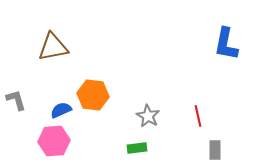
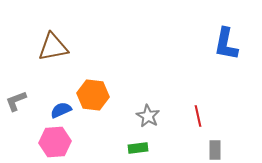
gray L-shape: moved 1 px down; rotated 95 degrees counterclockwise
pink hexagon: moved 1 px right, 1 px down
green rectangle: moved 1 px right
